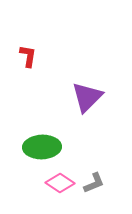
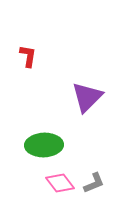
green ellipse: moved 2 px right, 2 px up
pink diamond: rotated 20 degrees clockwise
